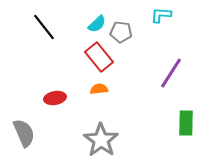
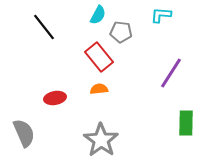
cyan semicircle: moved 1 px right, 9 px up; rotated 18 degrees counterclockwise
